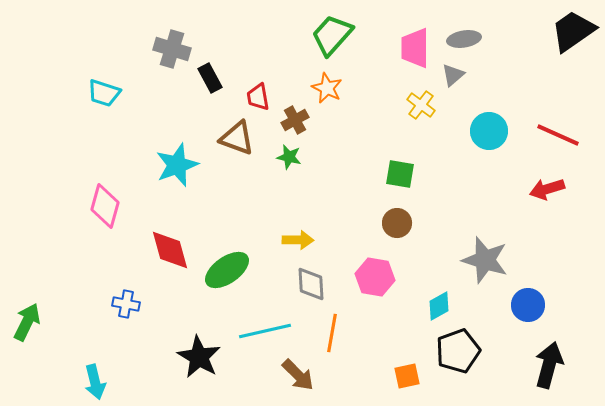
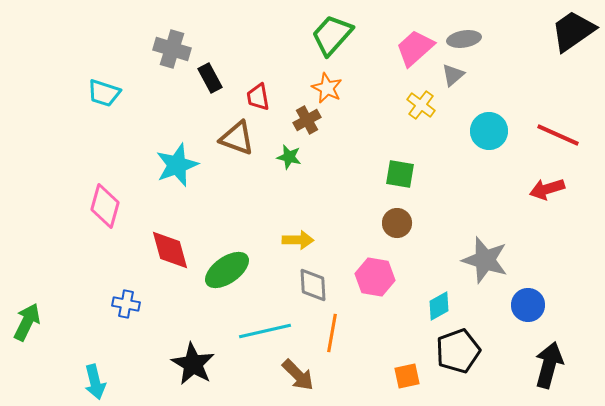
pink trapezoid: rotated 48 degrees clockwise
brown cross: moved 12 px right
gray diamond: moved 2 px right, 1 px down
black star: moved 6 px left, 7 px down
